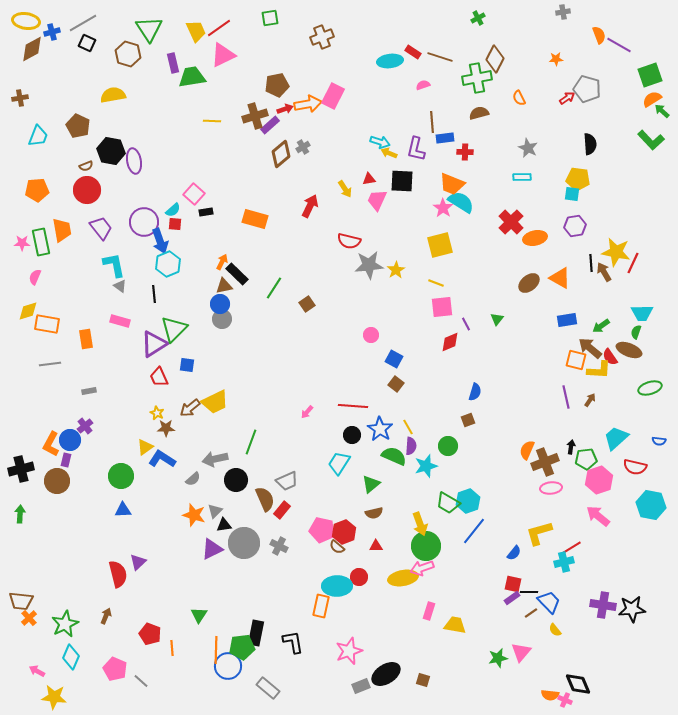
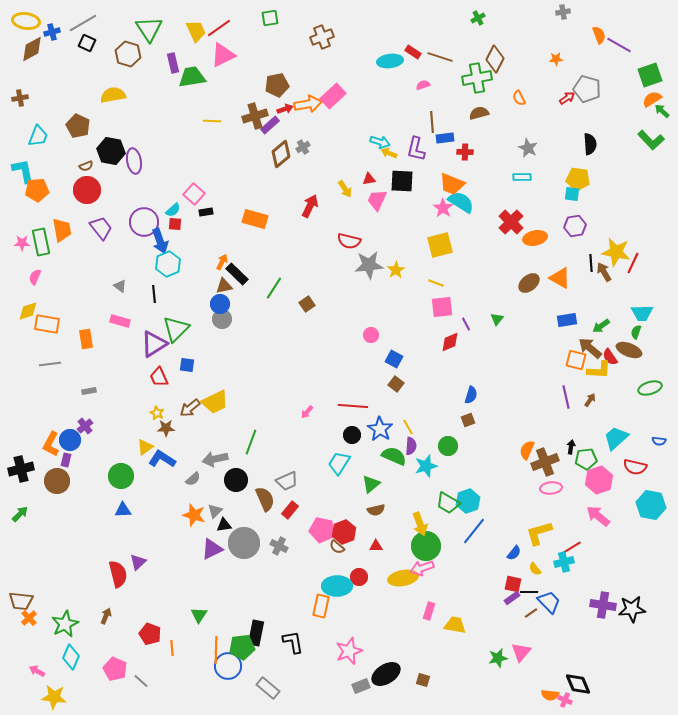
pink rectangle at (333, 96): rotated 20 degrees clockwise
cyan L-shape at (114, 265): moved 91 px left, 94 px up
green triangle at (174, 329): moved 2 px right
blue semicircle at (475, 392): moved 4 px left, 3 px down
red rectangle at (282, 510): moved 8 px right
brown semicircle at (374, 513): moved 2 px right, 3 px up
green arrow at (20, 514): rotated 42 degrees clockwise
yellow semicircle at (555, 630): moved 20 px left, 61 px up
